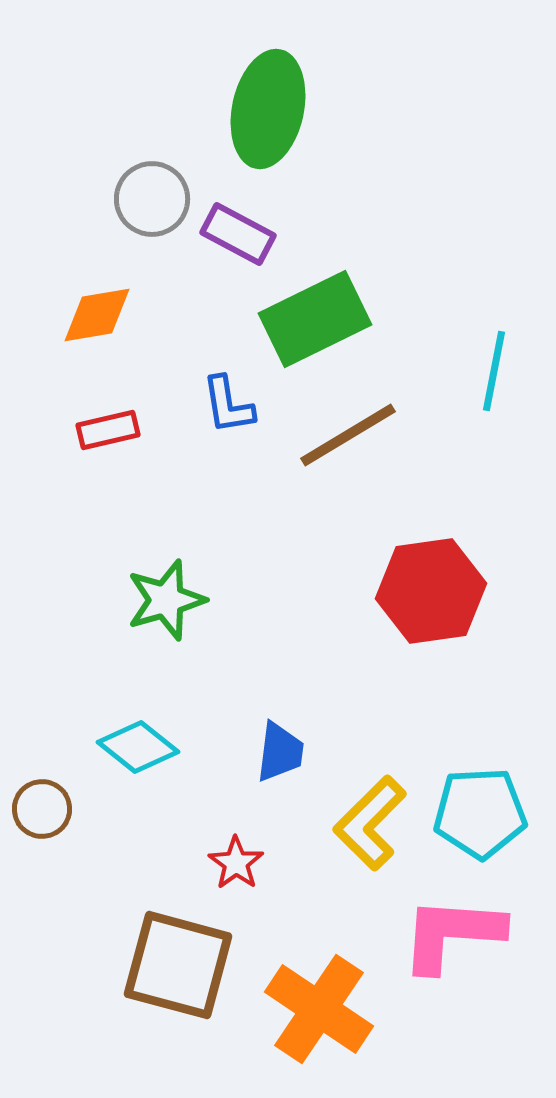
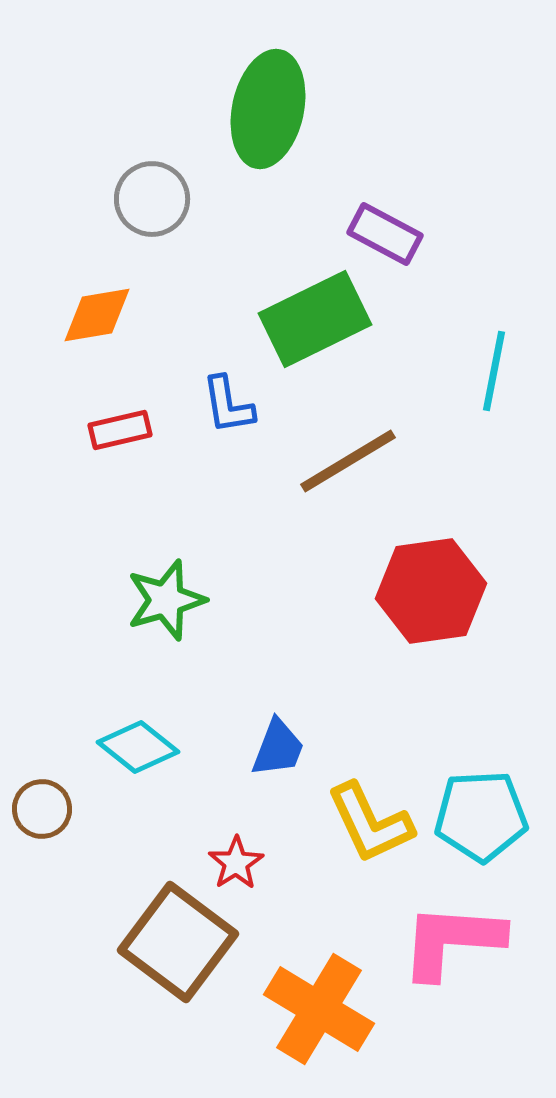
purple rectangle: moved 147 px right
red rectangle: moved 12 px right
brown line: moved 26 px down
blue trapezoid: moved 2 px left, 4 px up; rotated 14 degrees clockwise
cyan pentagon: moved 1 px right, 3 px down
yellow L-shape: rotated 70 degrees counterclockwise
red star: rotated 4 degrees clockwise
pink L-shape: moved 7 px down
brown square: moved 23 px up; rotated 22 degrees clockwise
orange cross: rotated 3 degrees counterclockwise
